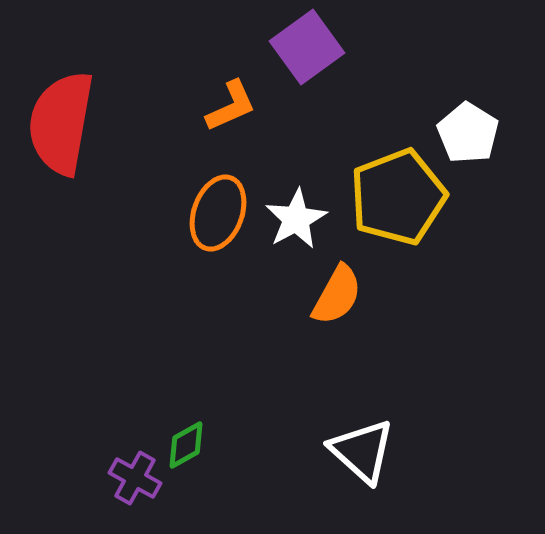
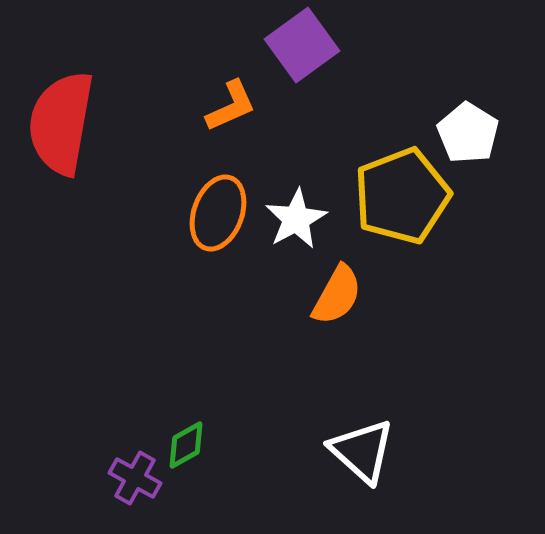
purple square: moved 5 px left, 2 px up
yellow pentagon: moved 4 px right, 1 px up
